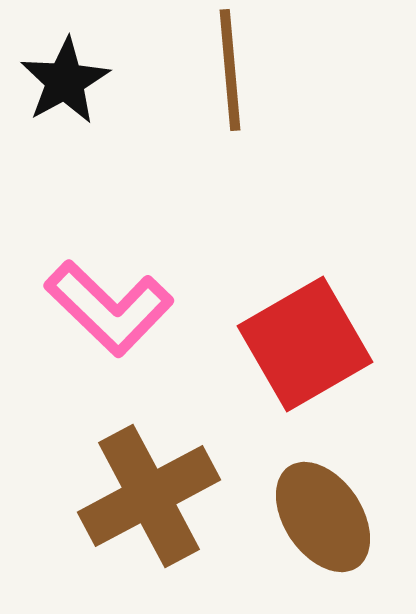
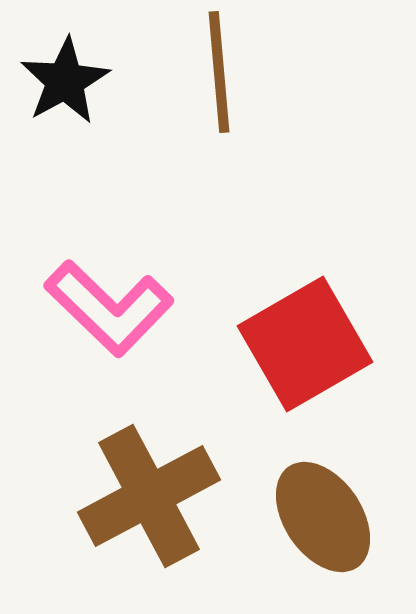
brown line: moved 11 px left, 2 px down
